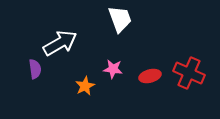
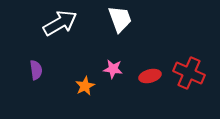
white arrow: moved 20 px up
purple semicircle: moved 1 px right, 1 px down
